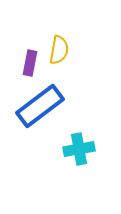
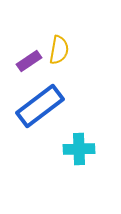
purple rectangle: moved 1 px left, 2 px up; rotated 45 degrees clockwise
cyan cross: rotated 8 degrees clockwise
